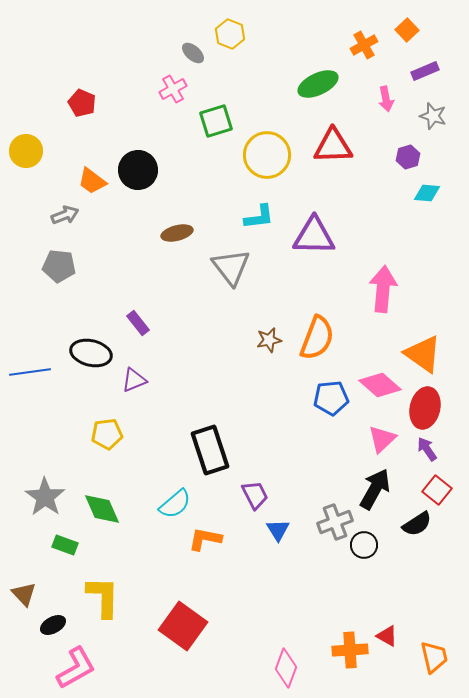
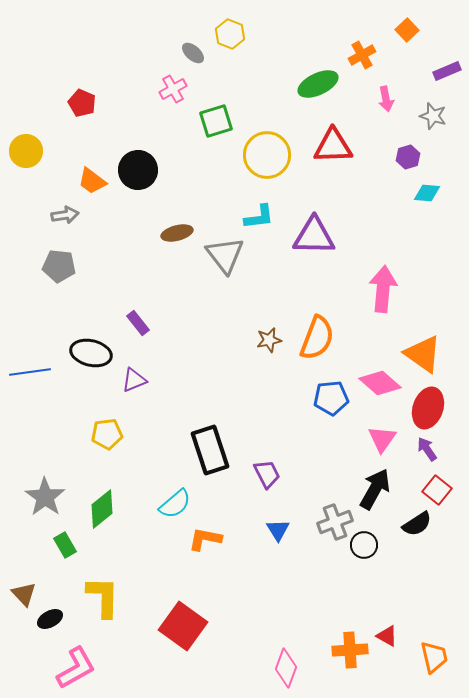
orange cross at (364, 45): moved 2 px left, 10 px down
purple rectangle at (425, 71): moved 22 px right
gray arrow at (65, 215): rotated 12 degrees clockwise
gray triangle at (231, 267): moved 6 px left, 12 px up
pink diamond at (380, 385): moved 2 px up
red ellipse at (425, 408): moved 3 px right; rotated 6 degrees clockwise
pink triangle at (382, 439): rotated 12 degrees counterclockwise
purple trapezoid at (255, 495): moved 12 px right, 21 px up
green diamond at (102, 509): rotated 75 degrees clockwise
green rectangle at (65, 545): rotated 40 degrees clockwise
black ellipse at (53, 625): moved 3 px left, 6 px up
